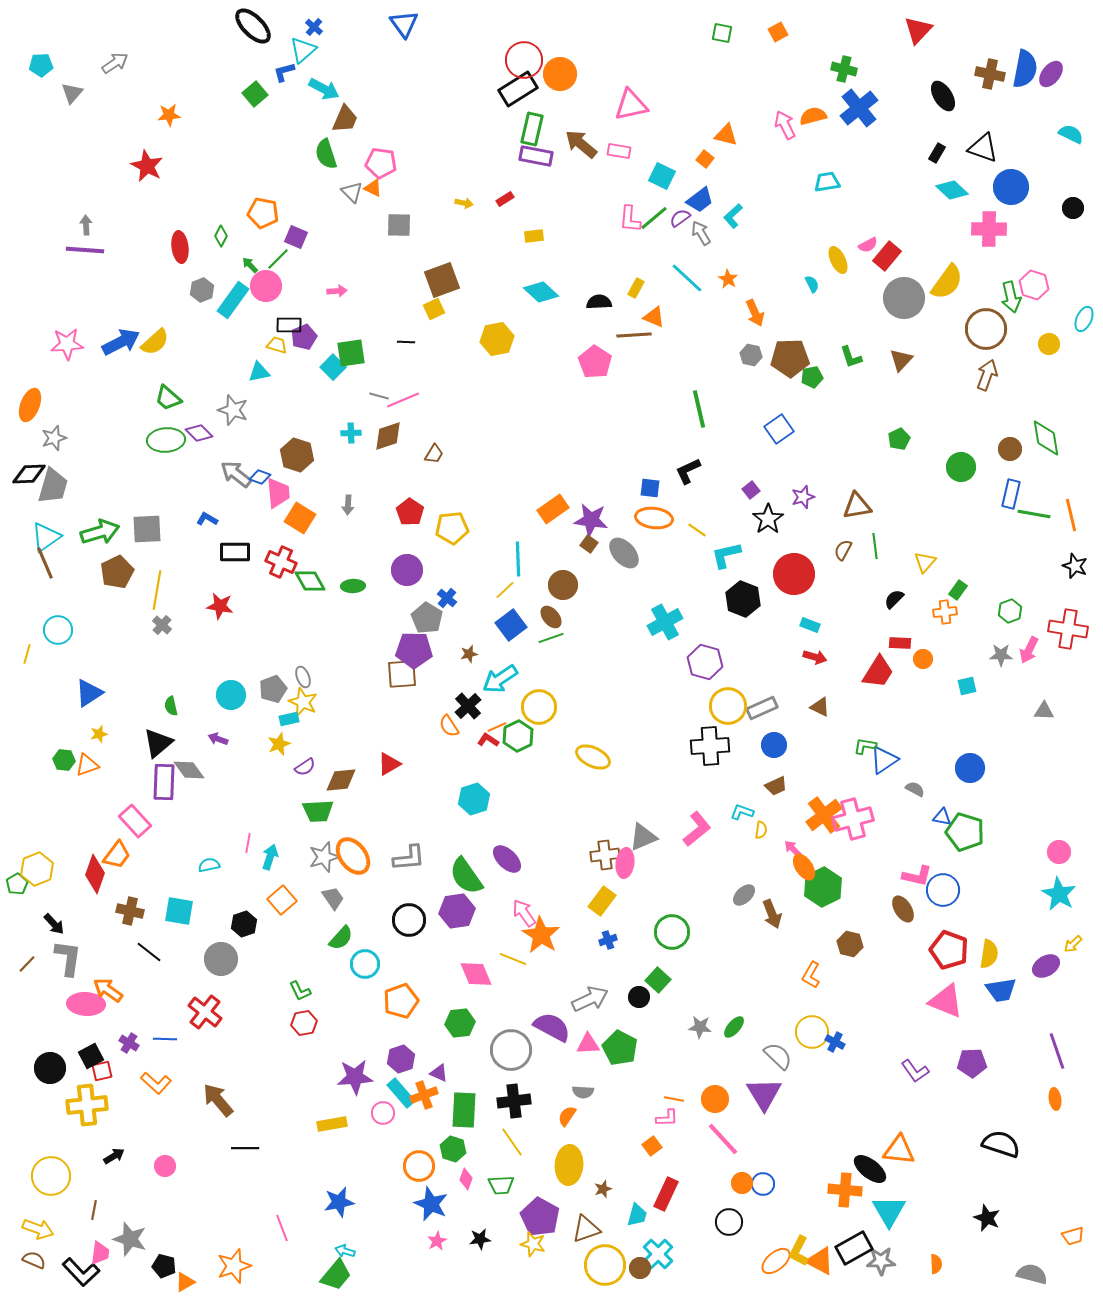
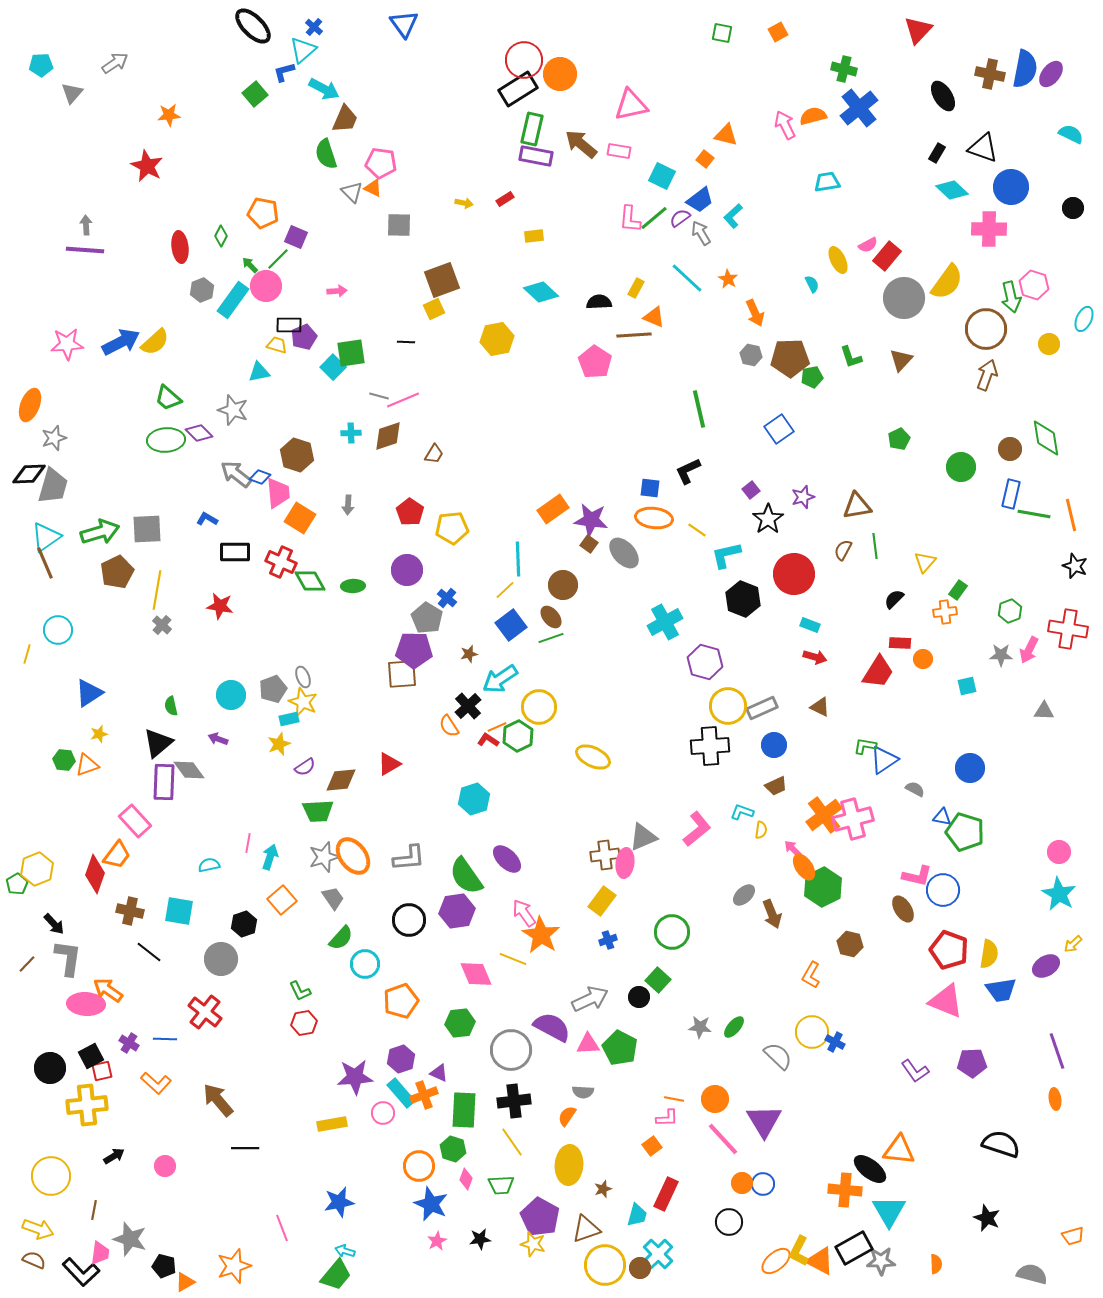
purple triangle at (764, 1094): moved 27 px down
